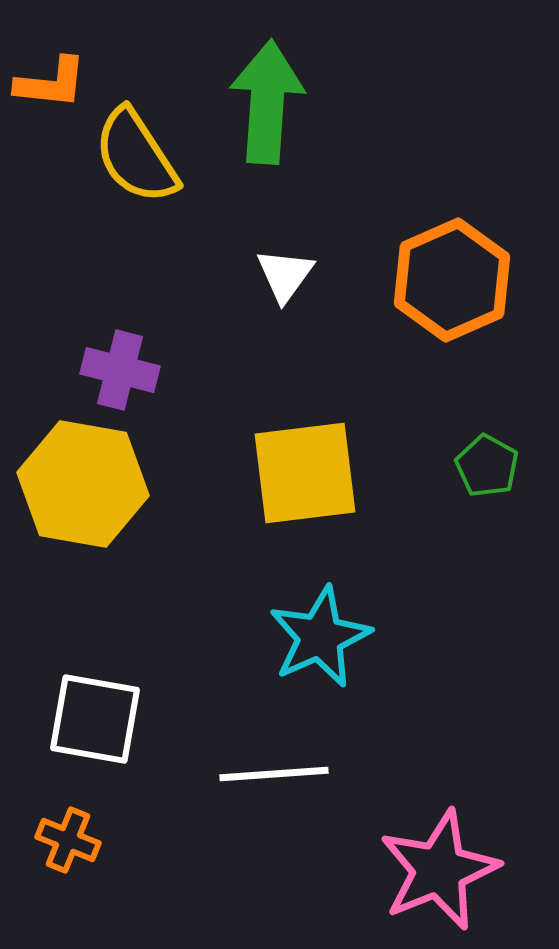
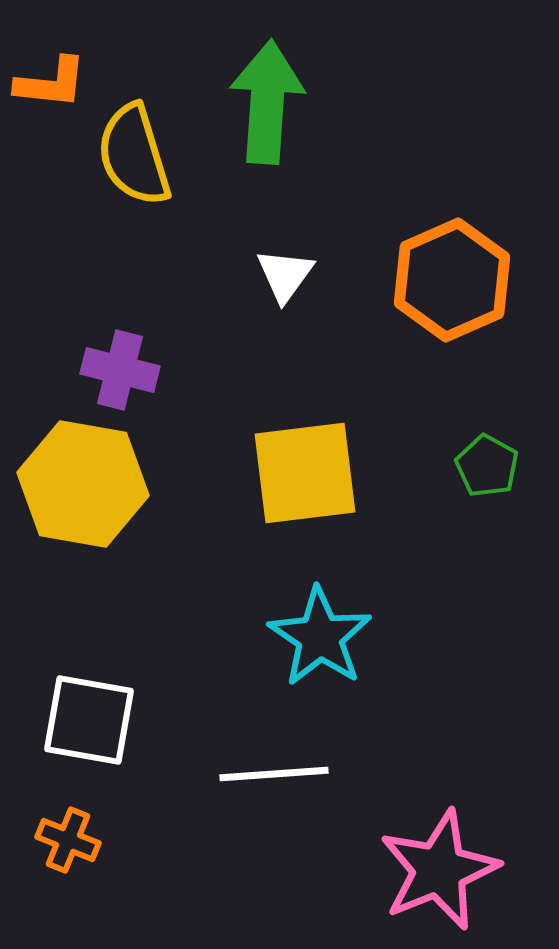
yellow semicircle: moved 2 px left, 1 px up; rotated 16 degrees clockwise
cyan star: rotated 14 degrees counterclockwise
white square: moved 6 px left, 1 px down
